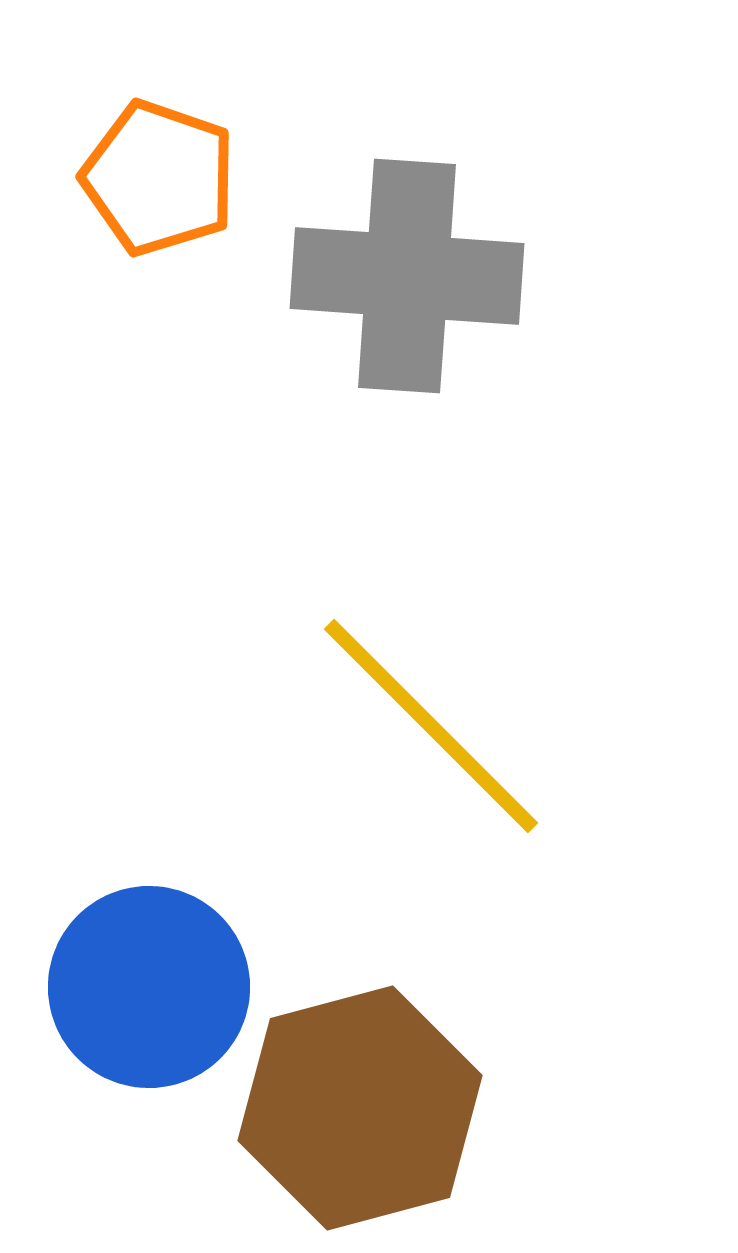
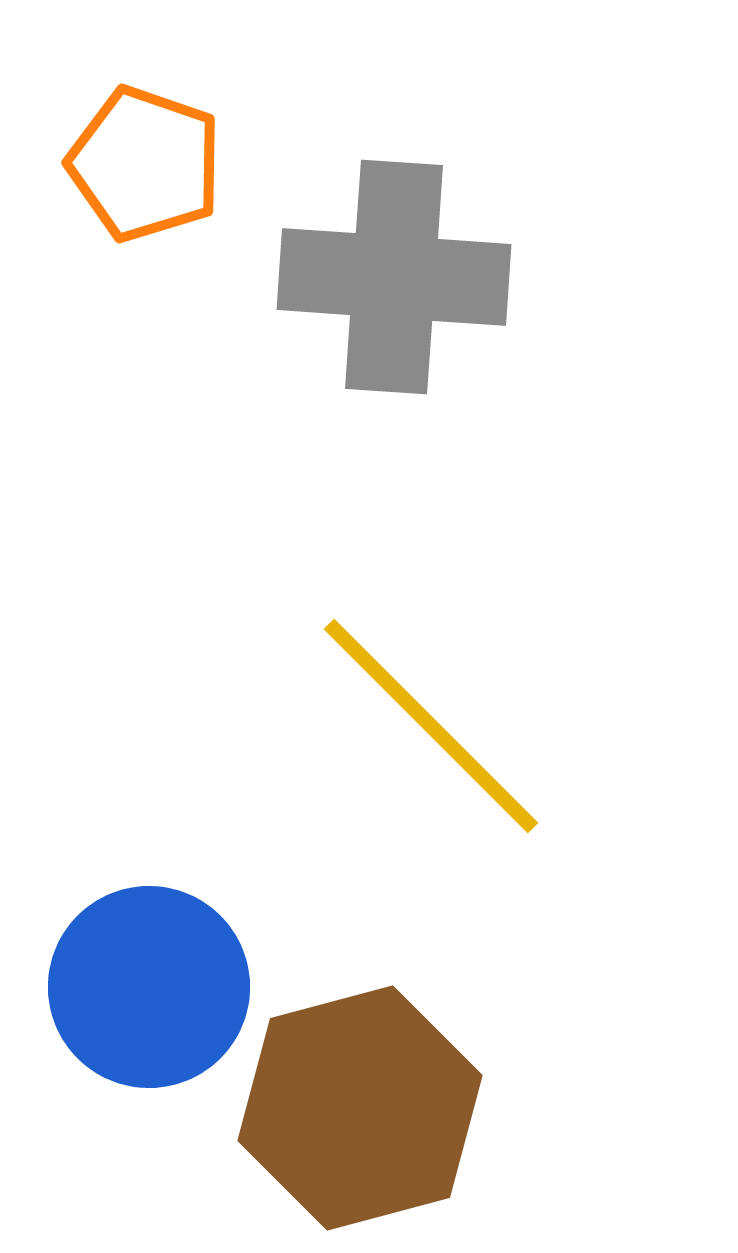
orange pentagon: moved 14 px left, 14 px up
gray cross: moved 13 px left, 1 px down
